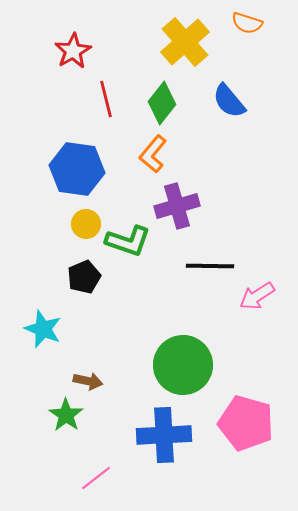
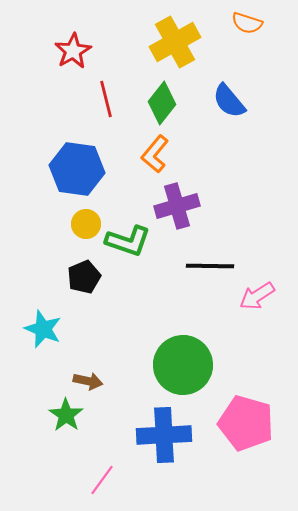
yellow cross: moved 10 px left; rotated 12 degrees clockwise
orange L-shape: moved 2 px right
pink line: moved 6 px right, 2 px down; rotated 16 degrees counterclockwise
